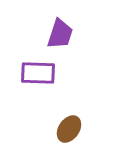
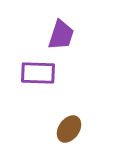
purple trapezoid: moved 1 px right, 1 px down
